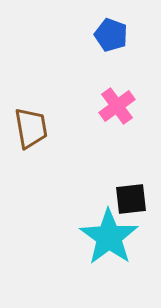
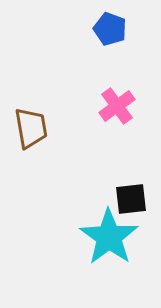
blue pentagon: moved 1 px left, 6 px up
